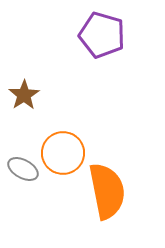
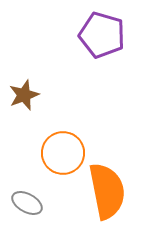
brown star: rotated 12 degrees clockwise
gray ellipse: moved 4 px right, 34 px down
